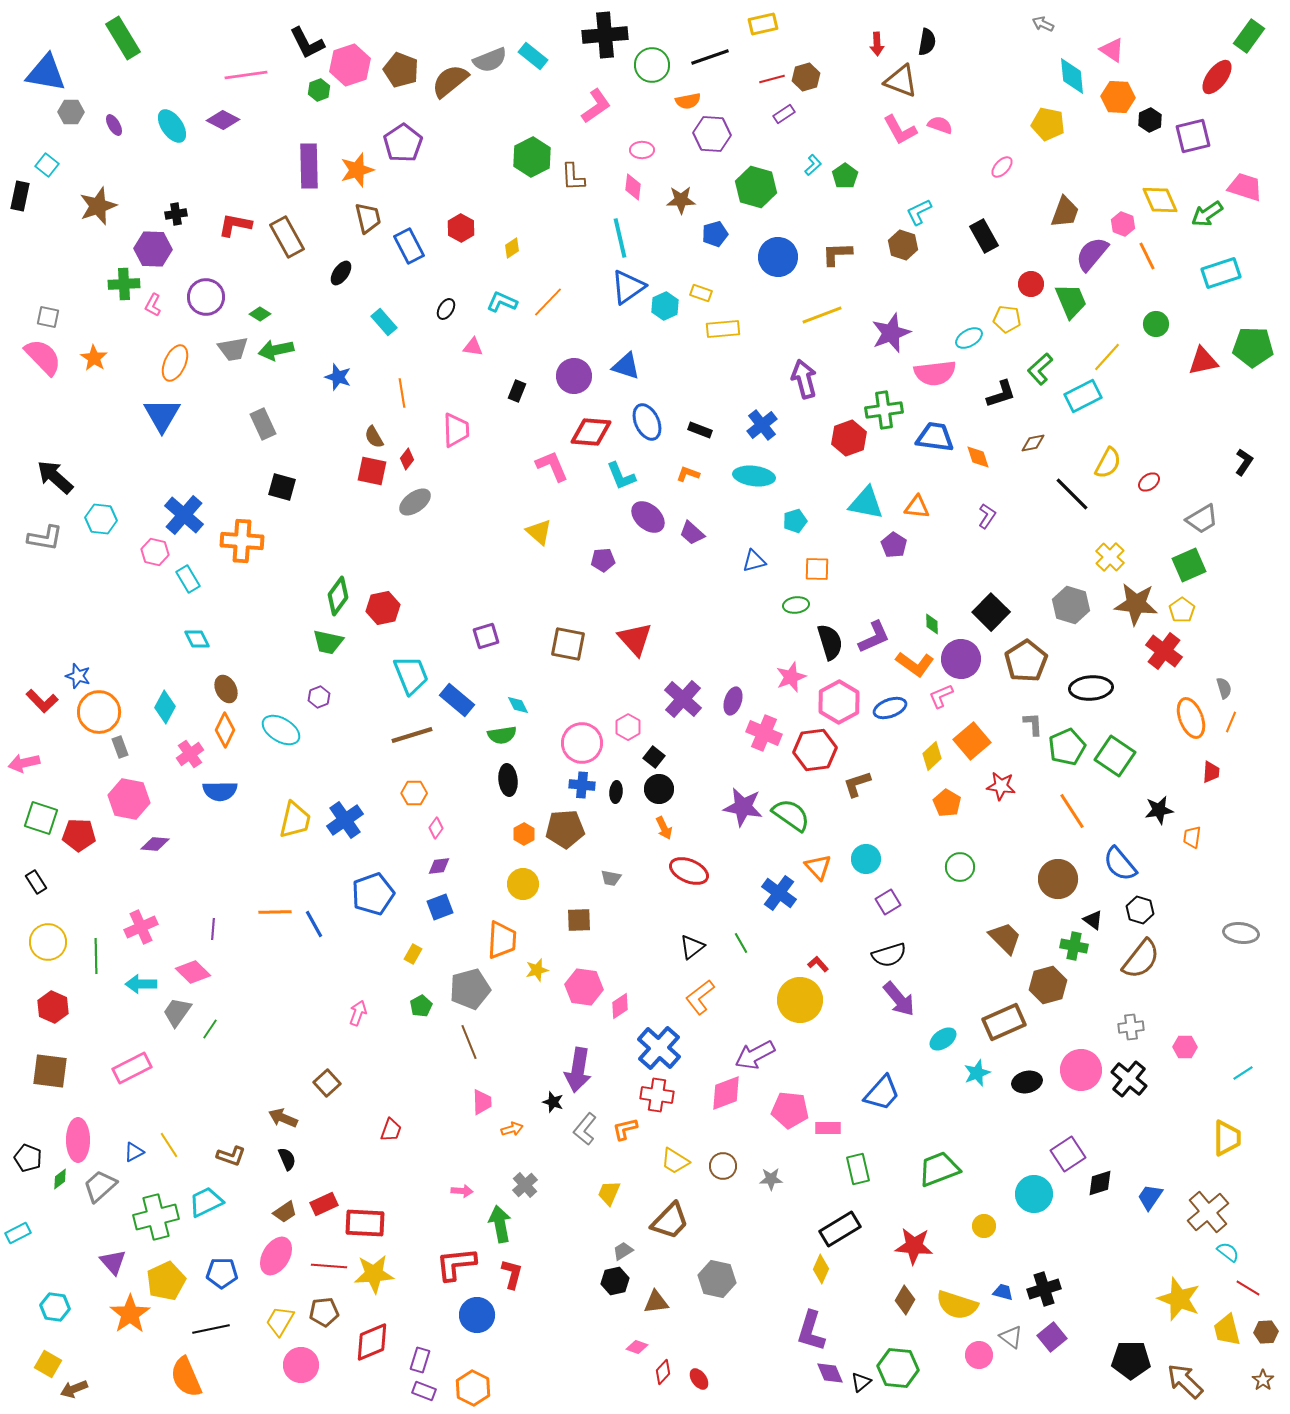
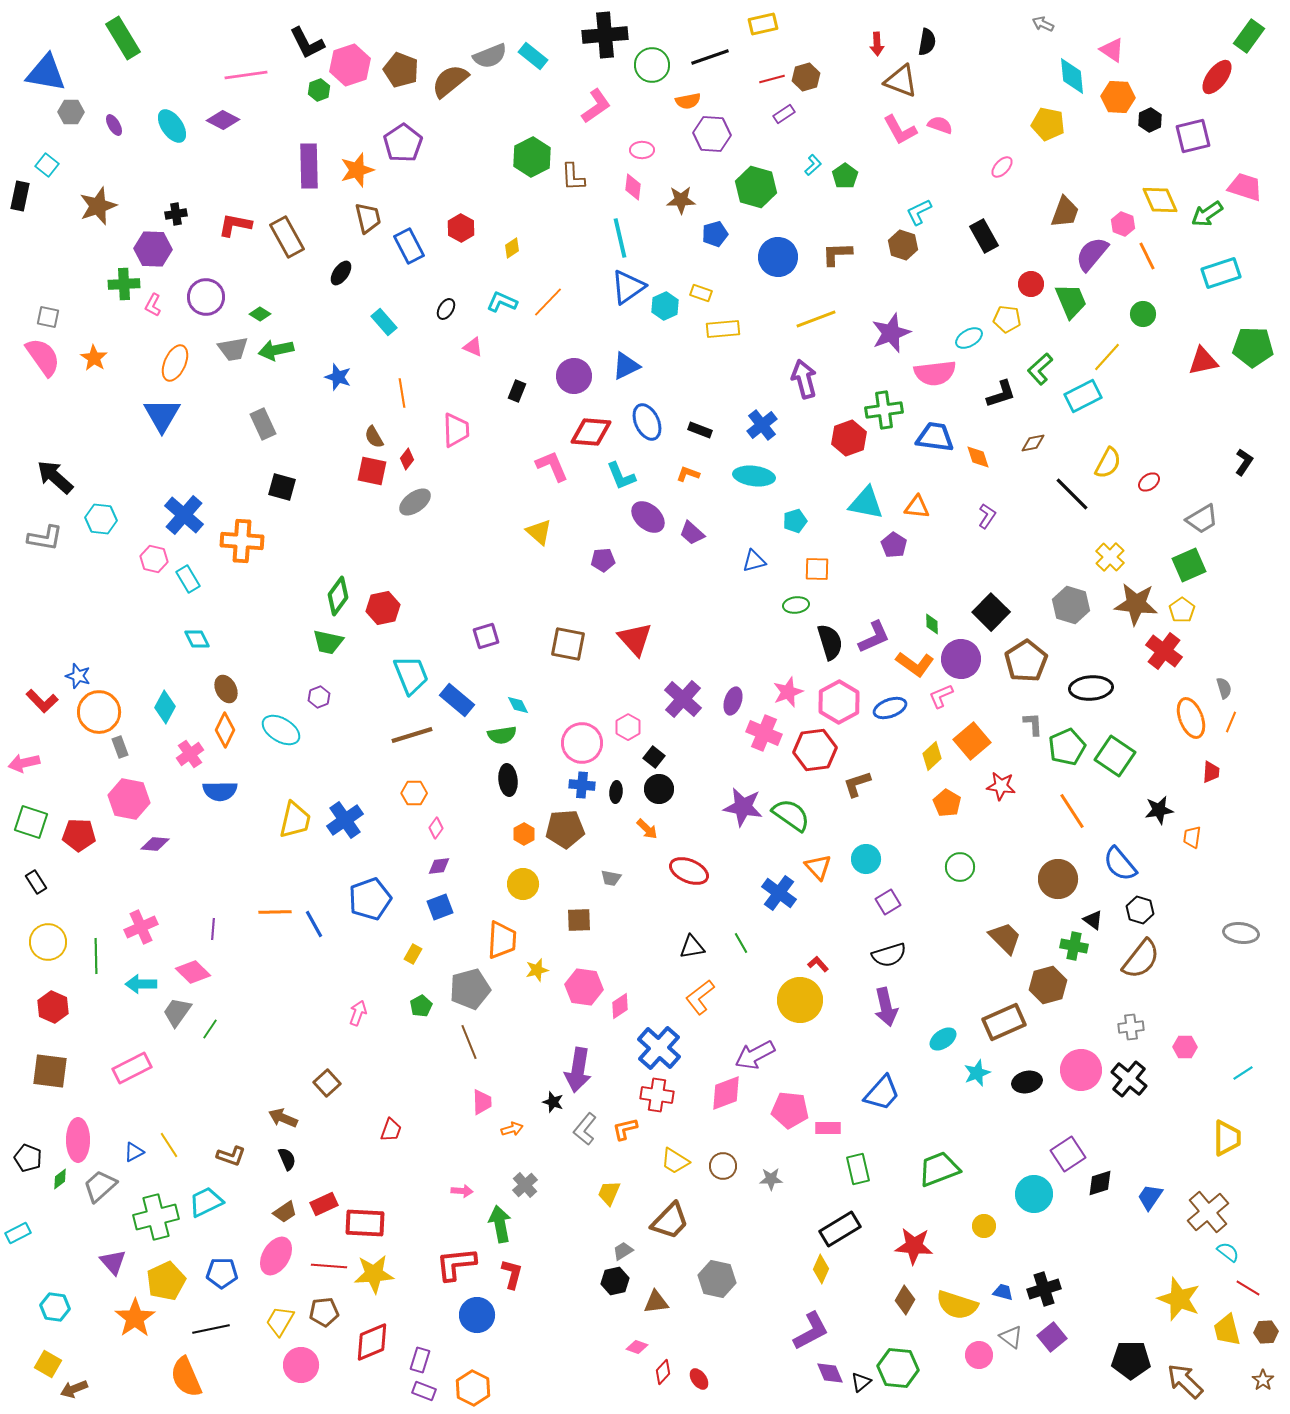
gray semicircle at (490, 60): moved 4 px up
yellow line at (822, 315): moved 6 px left, 4 px down
green circle at (1156, 324): moved 13 px left, 10 px up
pink triangle at (473, 347): rotated 15 degrees clockwise
pink semicircle at (43, 357): rotated 9 degrees clockwise
blue triangle at (626, 366): rotated 44 degrees counterclockwise
pink hexagon at (155, 552): moved 1 px left, 7 px down
pink star at (791, 677): moved 3 px left, 15 px down
green square at (41, 818): moved 10 px left, 4 px down
orange arrow at (664, 828): moved 17 px left, 1 px down; rotated 20 degrees counterclockwise
blue pentagon at (373, 894): moved 3 px left, 5 px down
black triangle at (692, 947): rotated 28 degrees clockwise
purple arrow at (899, 999): moved 13 px left, 8 px down; rotated 27 degrees clockwise
orange star at (130, 1314): moved 5 px right, 4 px down
purple L-shape at (811, 1331): rotated 135 degrees counterclockwise
